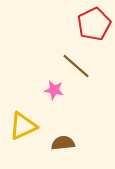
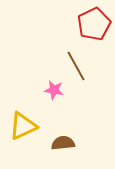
brown line: rotated 20 degrees clockwise
